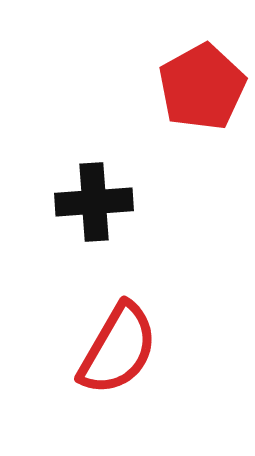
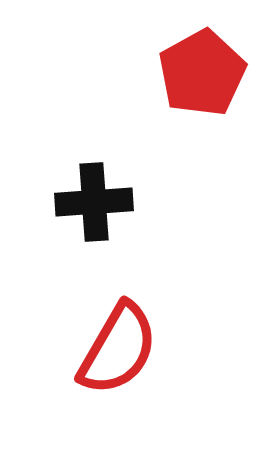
red pentagon: moved 14 px up
